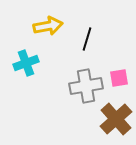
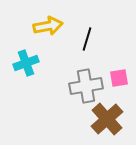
brown cross: moved 9 px left
